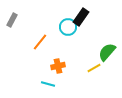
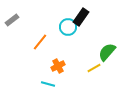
gray rectangle: rotated 24 degrees clockwise
orange cross: rotated 16 degrees counterclockwise
